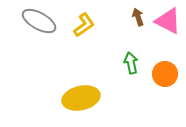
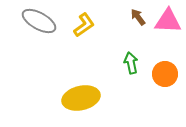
brown arrow: rotated 18 degrees counterclockwise
pink triangle: rotated 24 degrees counterclockwise
